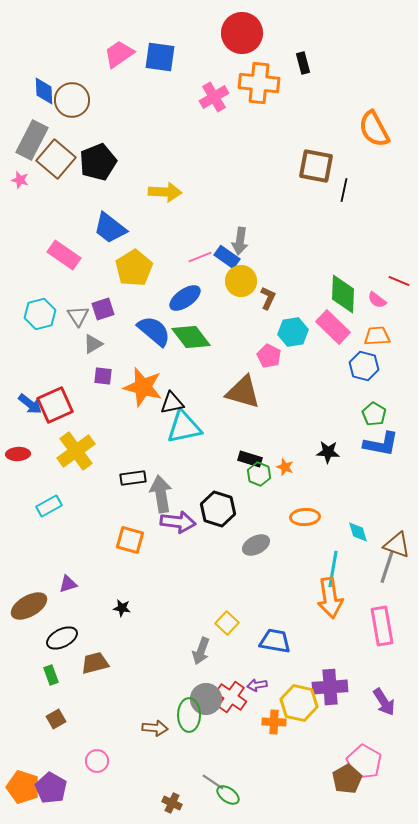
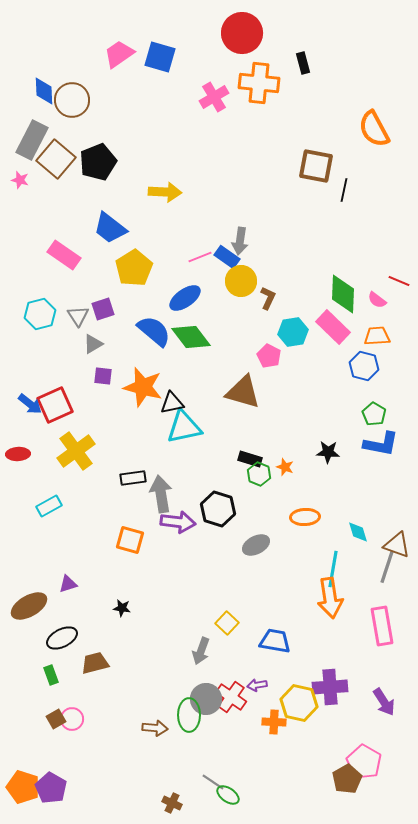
blue square at (160, 57): rotated 8 degrees clockwise
pink circle at (97, 761): moved 25 px left, 42 px up
